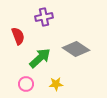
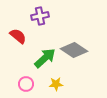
purple cross: moved 4 px left, 1 px up
red semicircle: rotated 30 degrees counterclockwise
gray diamond: moved 2 px left, 1 px down
green arrow: moved 5 px right
